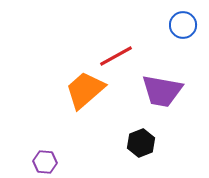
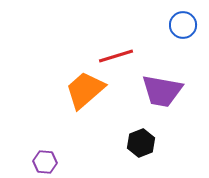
red line: rotated 12 degrees clockwise
